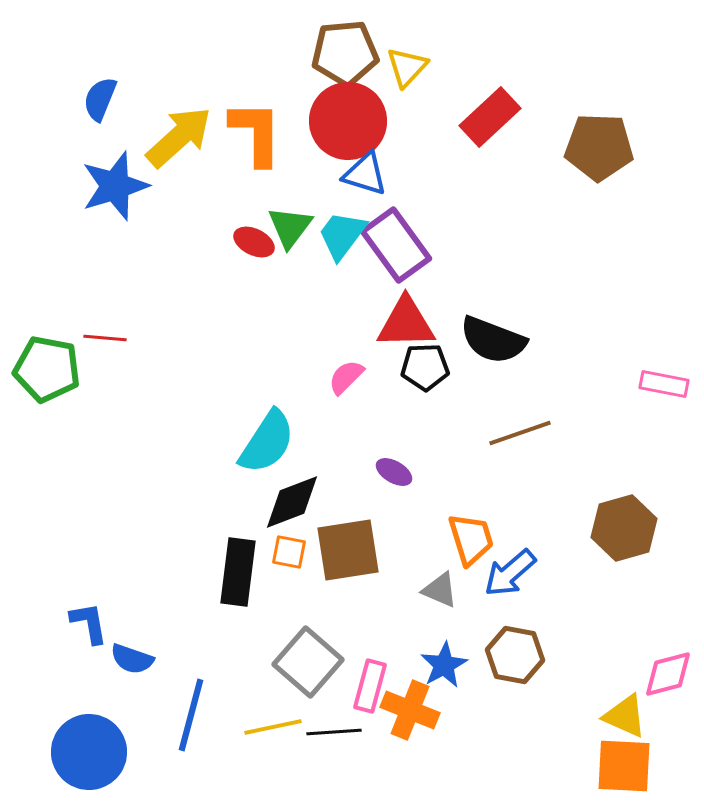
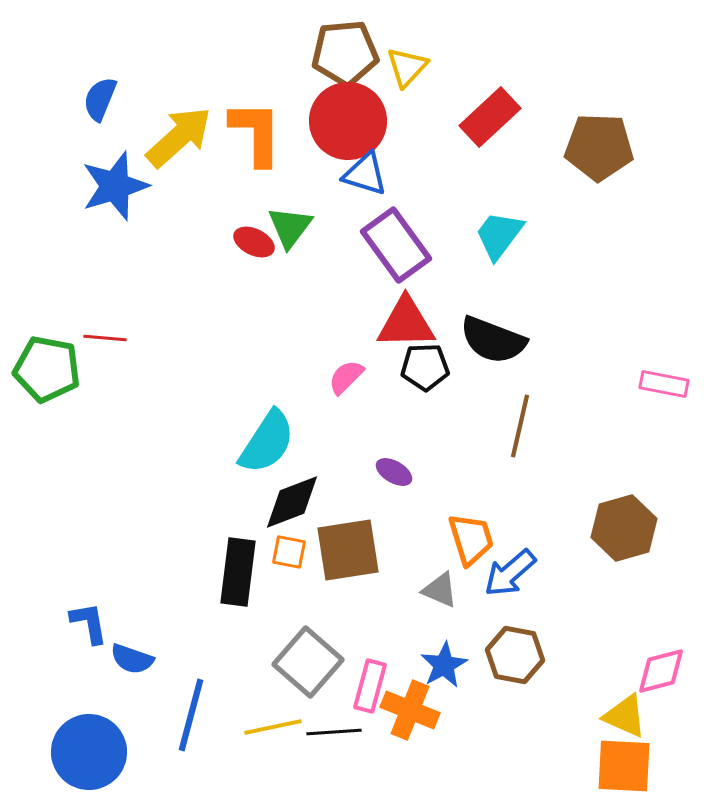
cyan trapezoid at (342, 235): moved 157 px right
brown line at (520, 433): moved 7 px up; rotated 58 degrees counterclockwise
pink diamond at (668, 674): moved 7 px left, 3 px up
